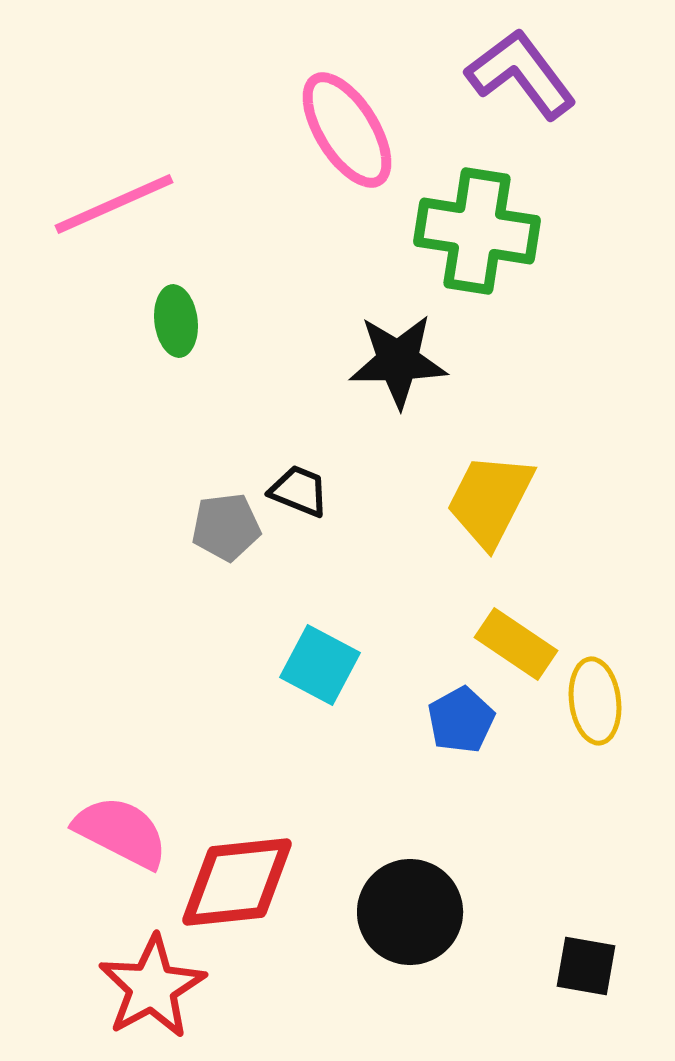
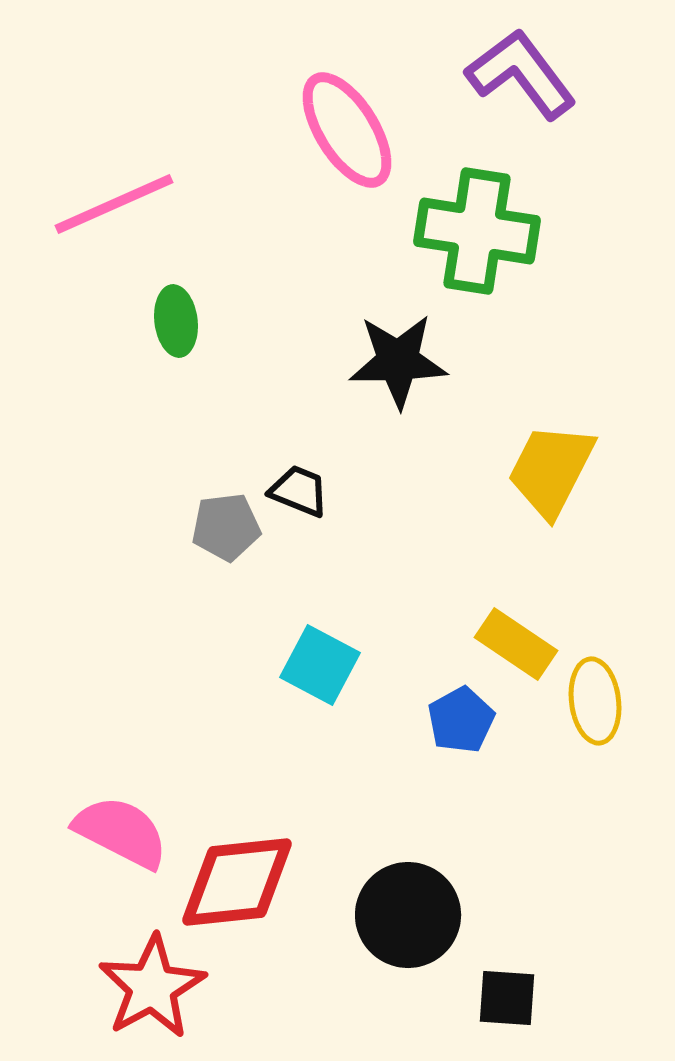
yellow trapezoid: moved 61 px right, 30 px up
black circle: moved 2 px left, 3 px down
black square: moved 79 px left, 32 px down; rotated 6 degrees counterclockwise
